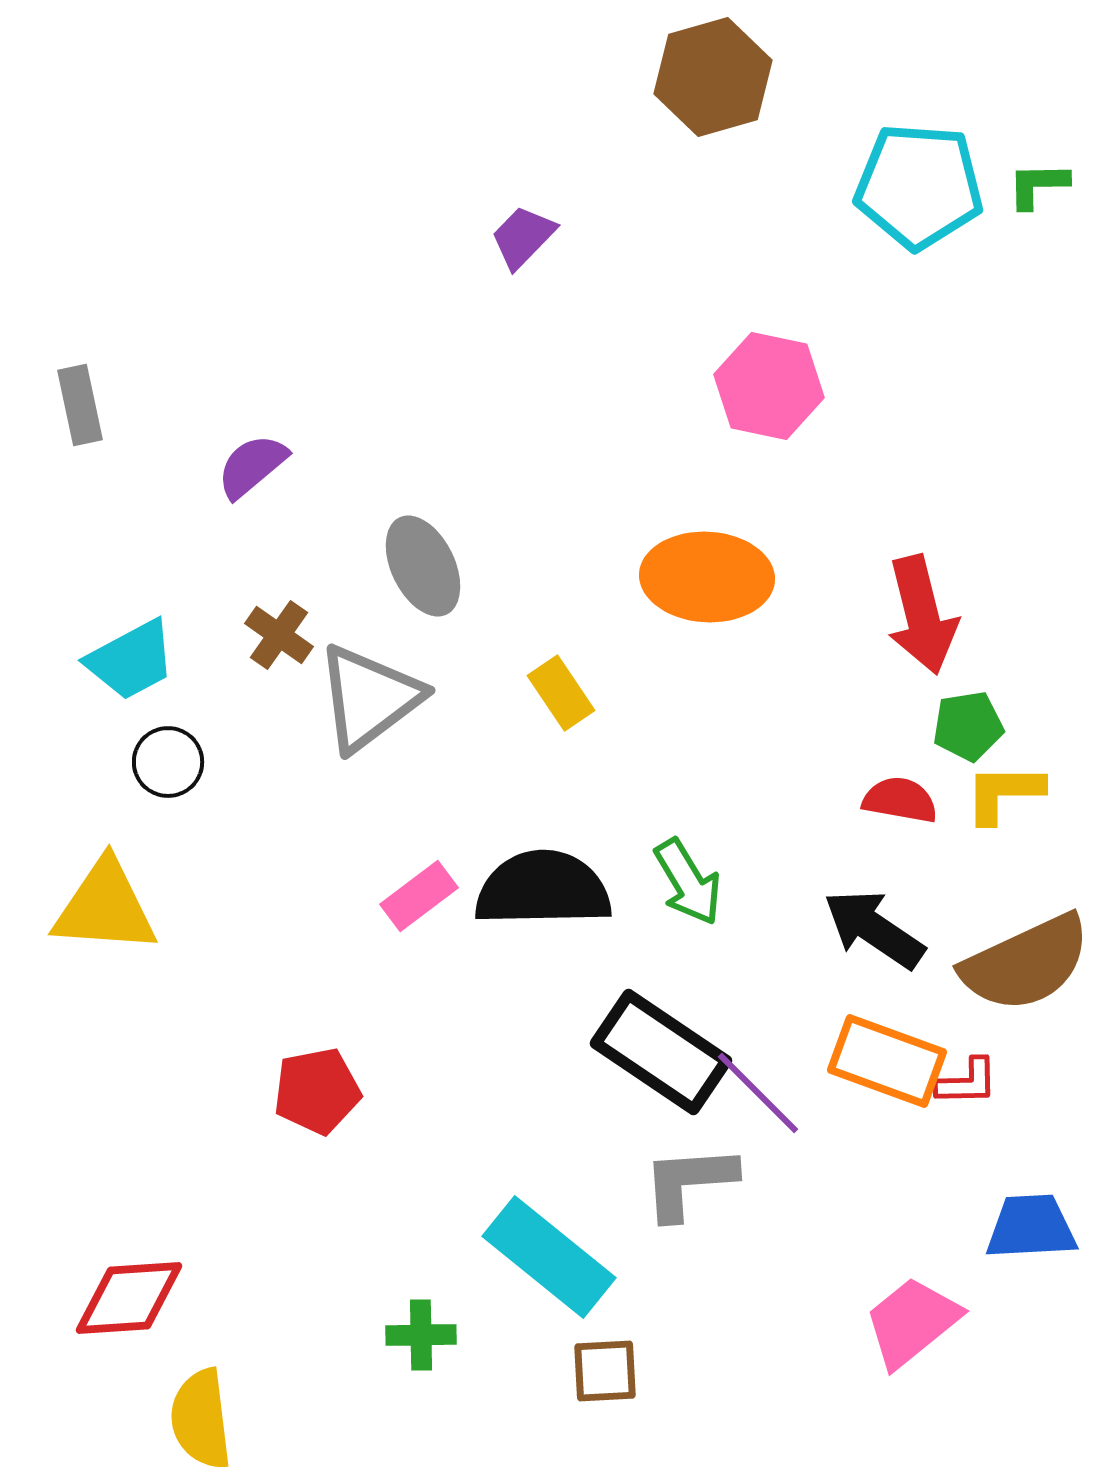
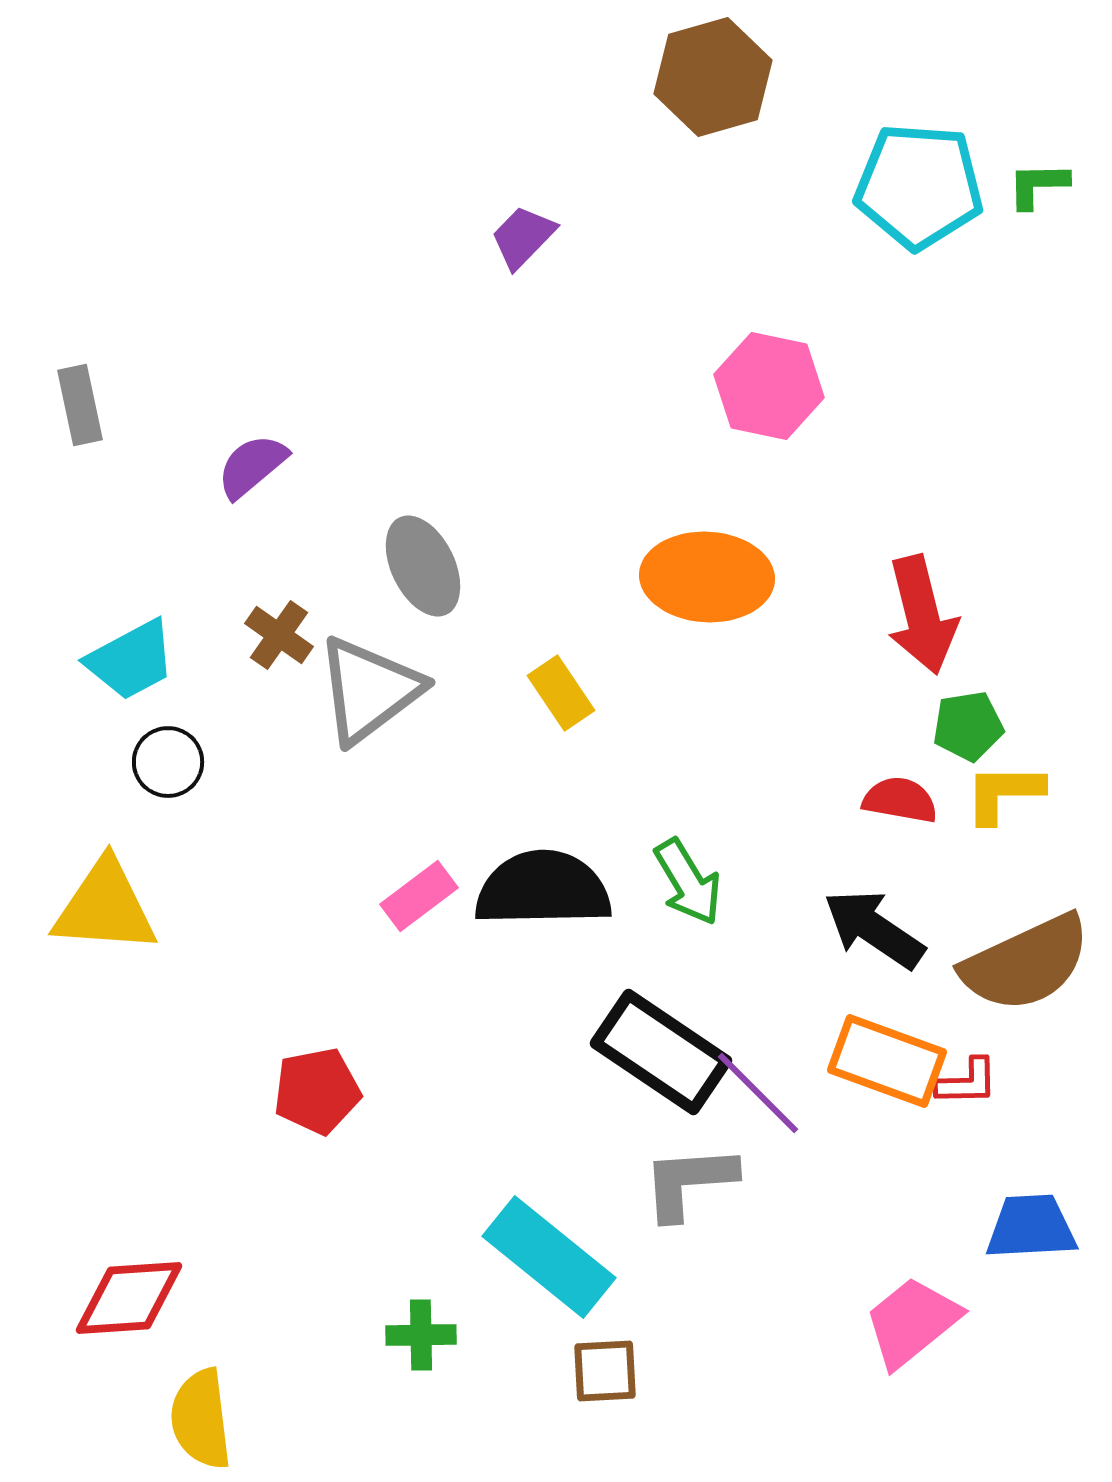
gray triangle: moved 8 px up
